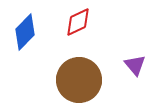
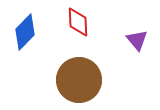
red diamond: rotated 68 degrees counterclockwise
purple triangle: moved 2 px right, 25 px up
